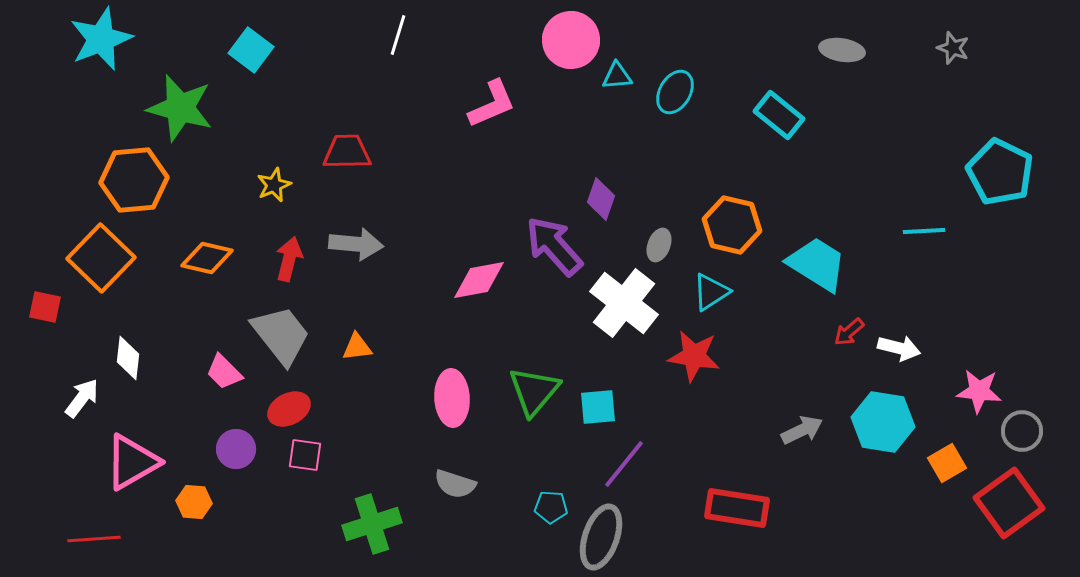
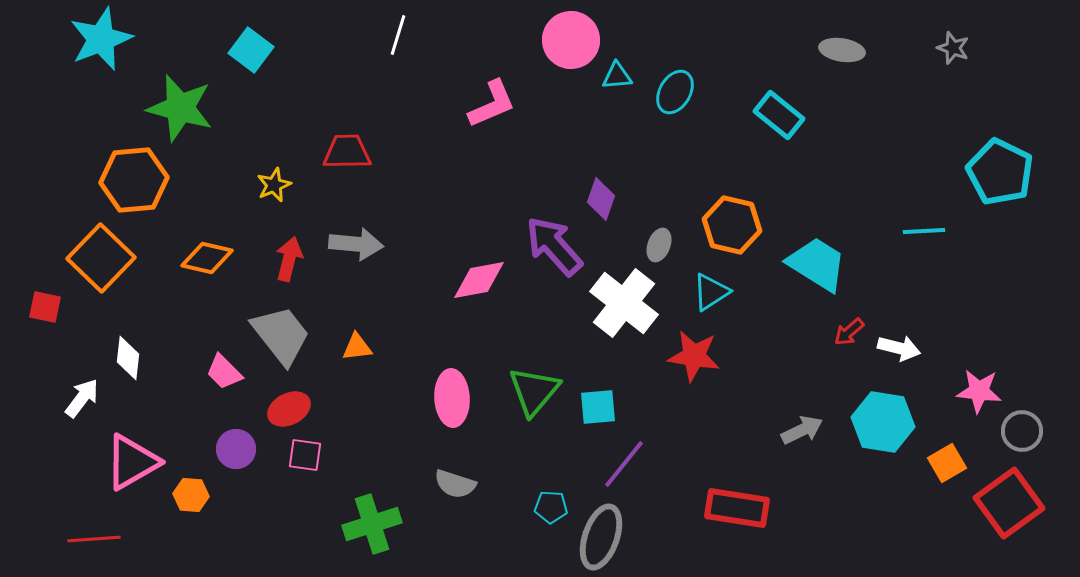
orange hexagon at (194, 502): moved 3 px left, 7 px up
